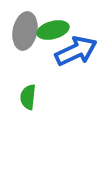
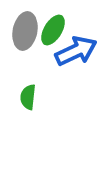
green ellipse: rotated 44 degrees counterclockwise
